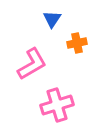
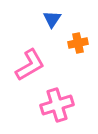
orange cross: moved 1 px right
pink L-shape: moved 2 px left, 1 px down
